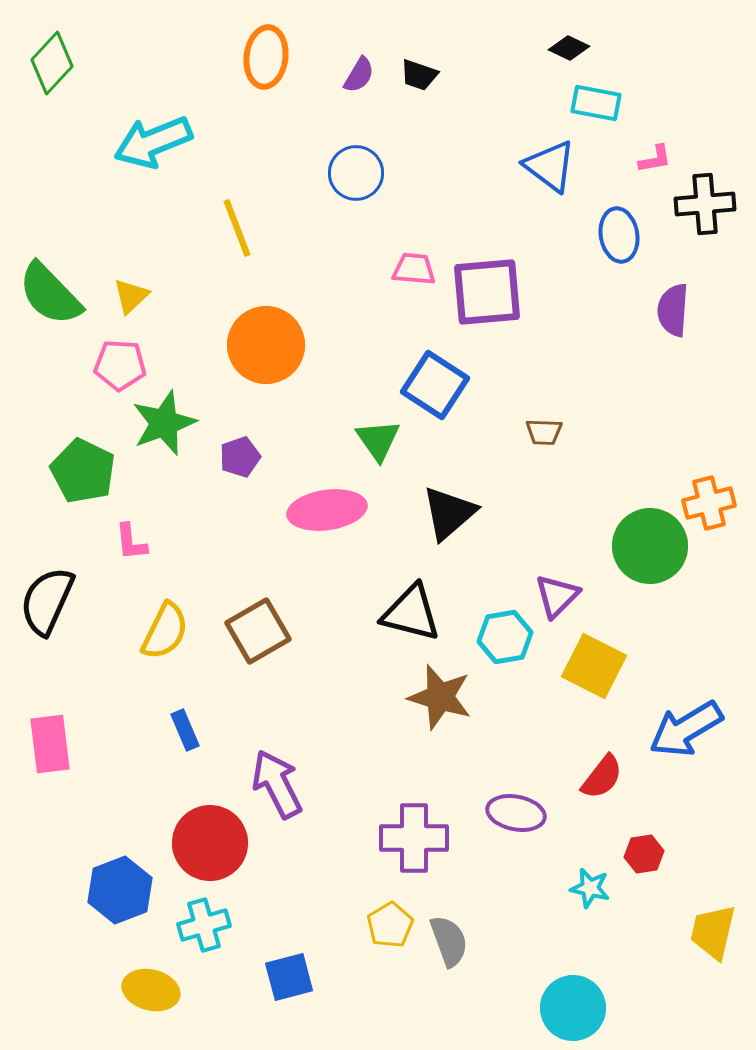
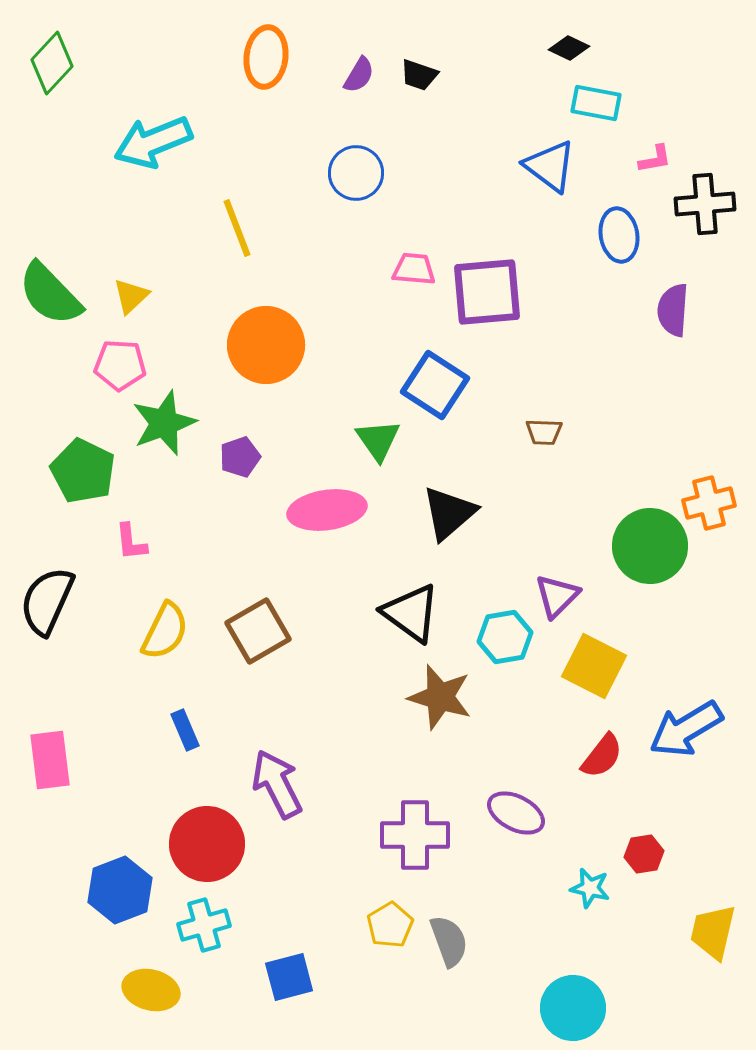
black triangle at (411, 613): rotated 22 degrees clockwise
pink rectangle at (50, 744): moved 16 px down
red semicircle at (602, 777): moved 21 px up
purple ellipse at (516, 813): rotated 16 degrees clockwise
purple cross at (414, 838): moved 1 px right, 3 px up
red circle at (210, 843): moved 3 px left, 1 px down
